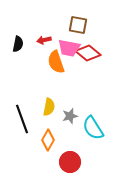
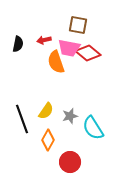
yellow semicircle: moved 3 px left, 4 px down; rotated 24 degrees clockwise
